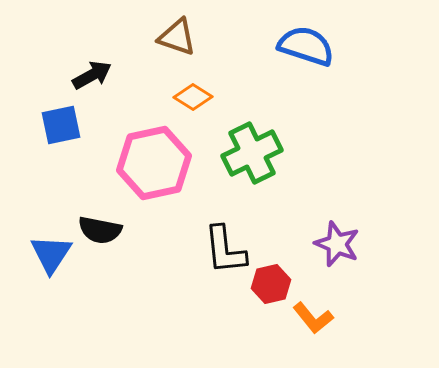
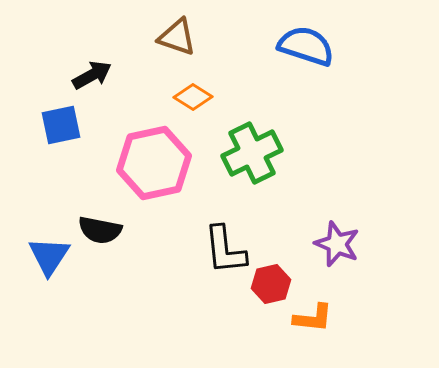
blue triangle: moved 2 px left, 2 px down
orange L-shape: rotated 45 degrees counterclockwise
